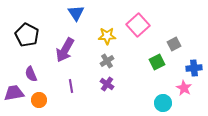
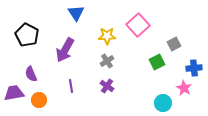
purple cross: moved 2 px down
